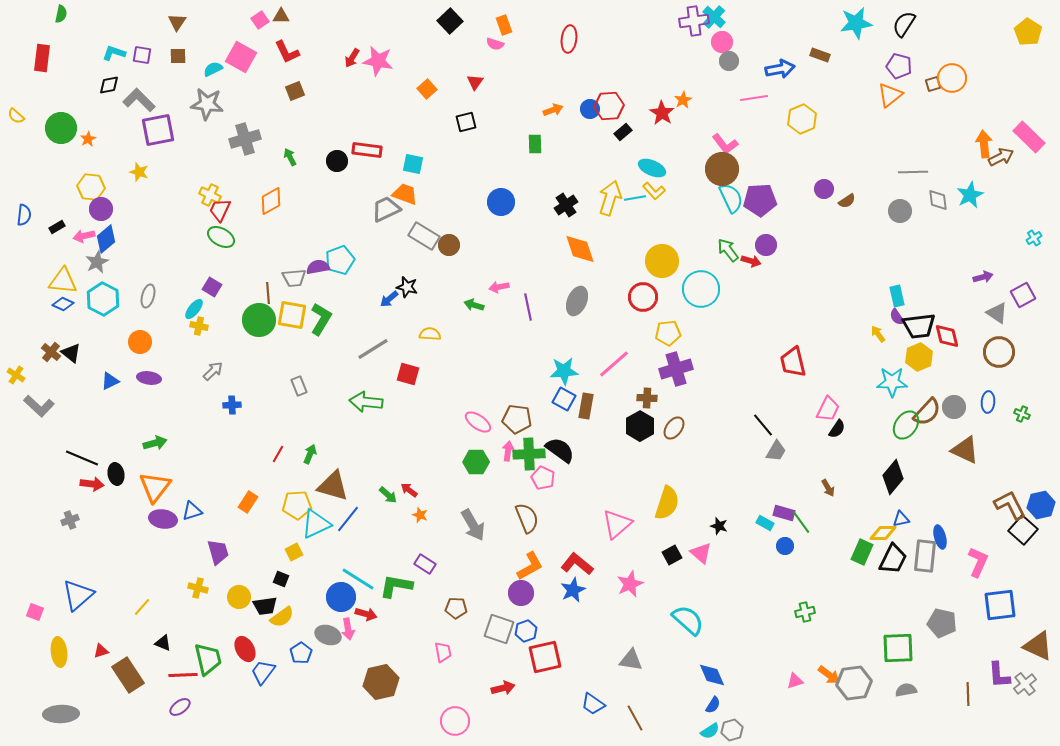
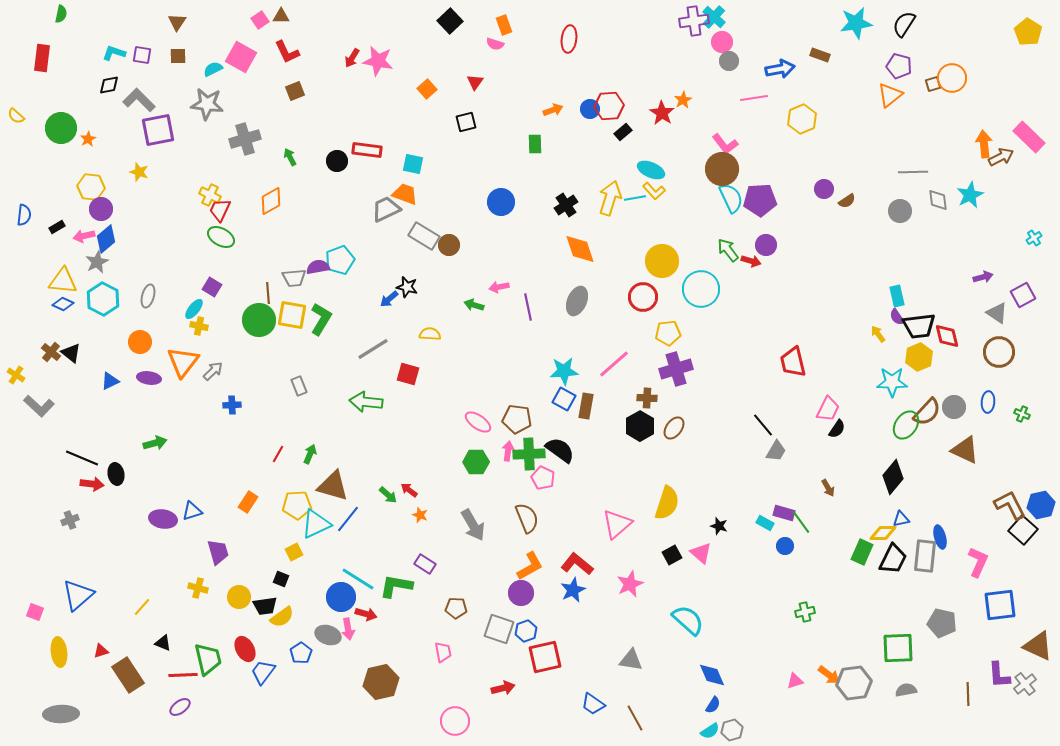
cyan ellipse at (652, 168): moved 1 px left, 2 px down
orange triangle at (155, 487): moved 28 px right, 125 px up
